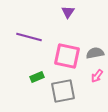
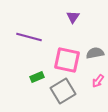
purple triangle: moved 5 px right, 5 px down
pink square: moved 4 px down
pink arrow: moved 1 px right, 5 px down
gray square: rotated 20 degrees counterclockwise
